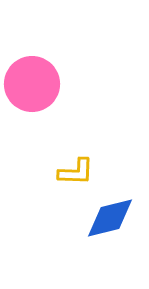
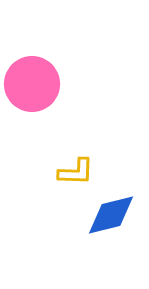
blue diamond: moved 1 px right, 3 px up
